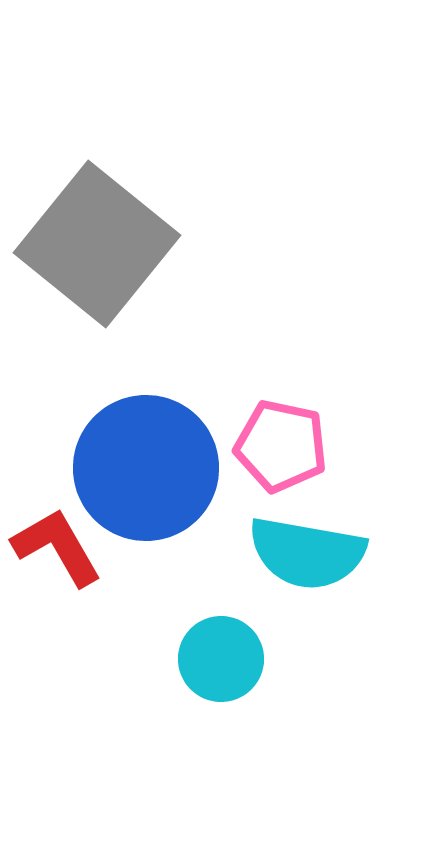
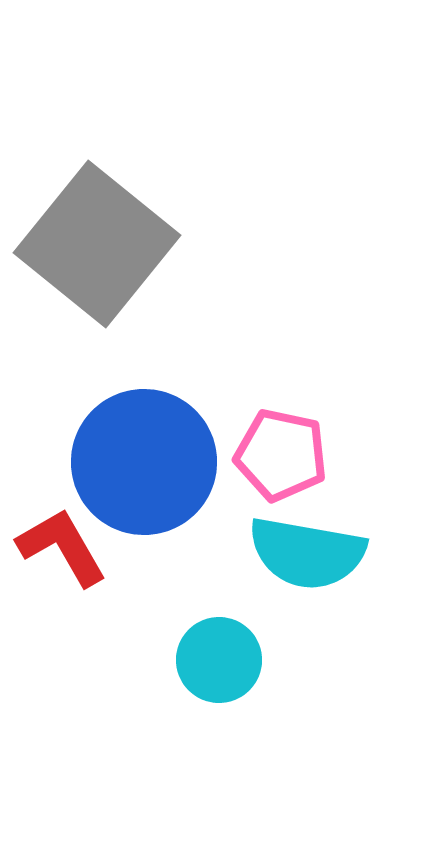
pink pentagon: moved 9 px down
blue circle: moved 2 px left, 6 px up
red L-shape: moved 5 px right
cyan circle: moved 2 px left, 1 px down
